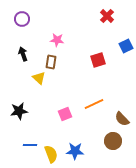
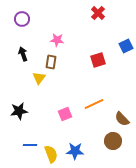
red cross: moved 9 px left, 3 px up
yellow triangle: rotated 24 degrees clockwise
